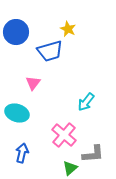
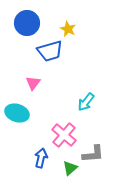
blue circle: moved 11 px right, 9 px up
blue arrow: moved 19 px right, 5 px down
